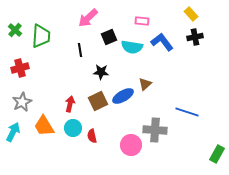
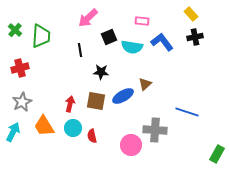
brown square: moved 2 px left; rotated 36 degrees clockwise
